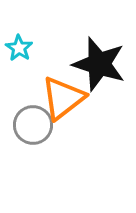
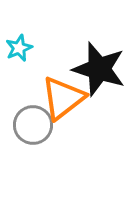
cyan star: rotated 16 degrees clockwise
black star: moved 5 px down
